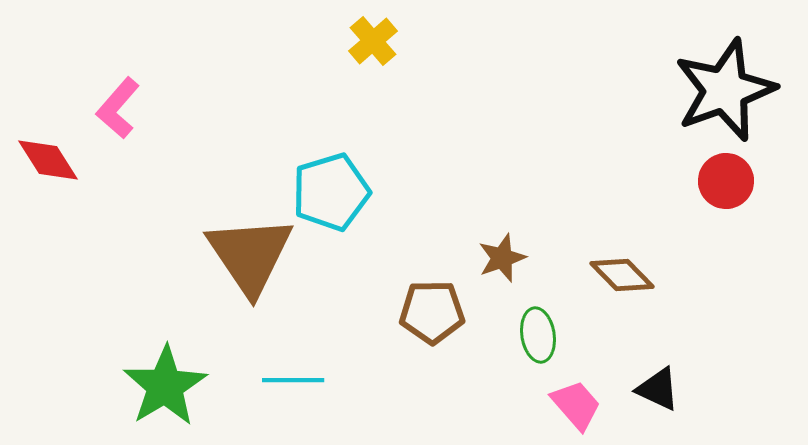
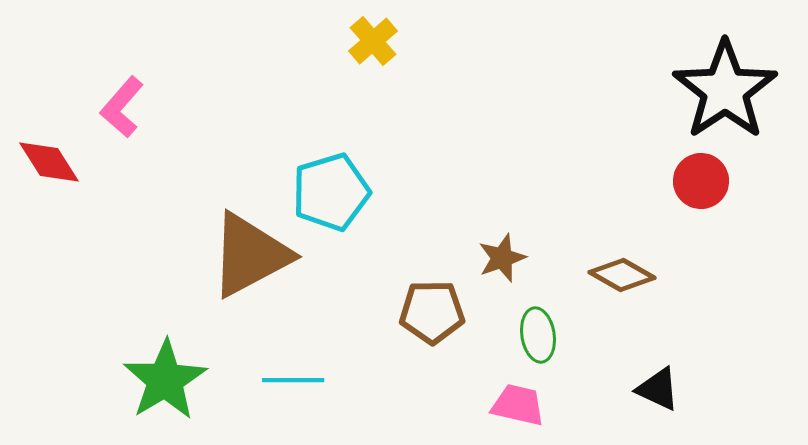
black star: rotated 14 degrees counterclockwise
pink L-shape: moved 4 px right, 1 px up
red diamond: moved 1 px right, 2 px down
red circle: moved 25 px left
brown triangle: rotated 36 degrees clockwise
brown diamond: rotated 16 degrees counterclockwise
green star: moved 6 px up
pink trapezoid: moved 58 px left; rotated 36 degrees counterclockwise
